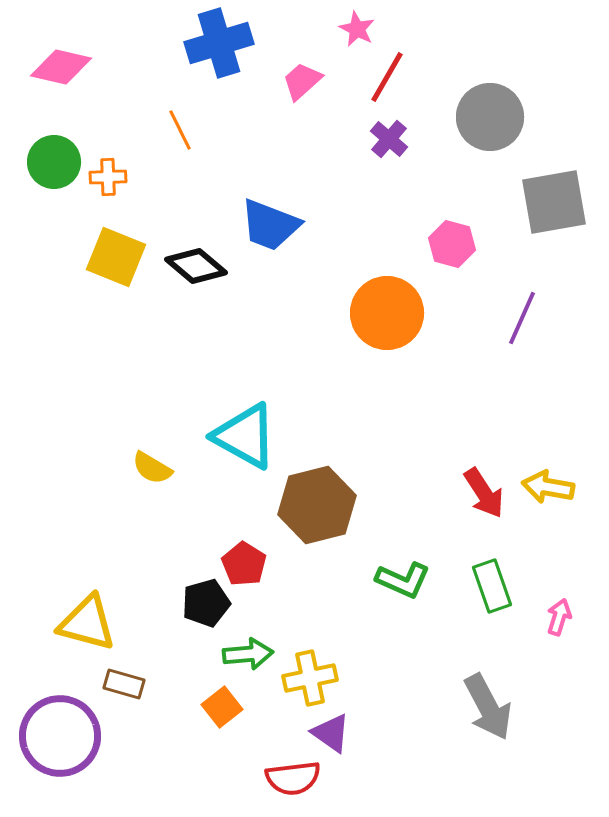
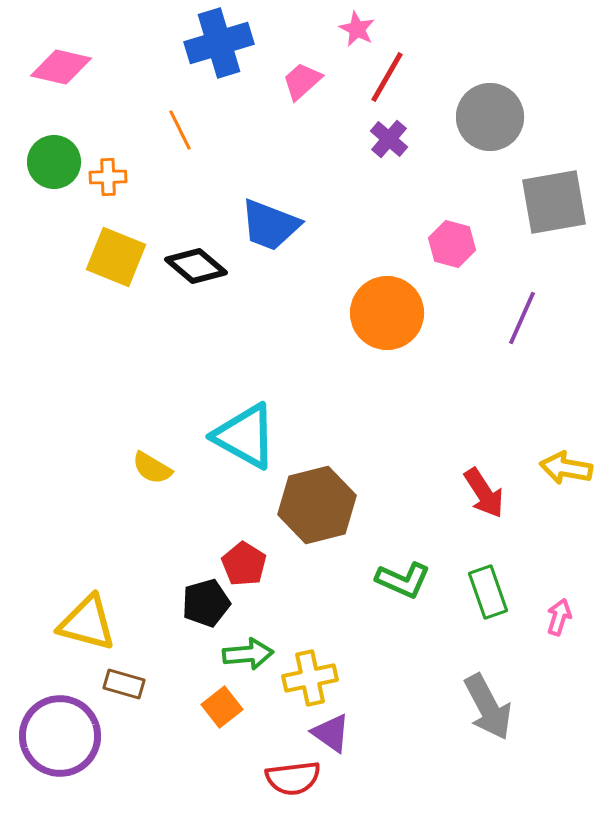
yellow arrow: moved 18 px right, 19 px up
green rectangle: moved 4 px left, 6 px down
